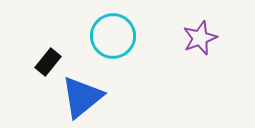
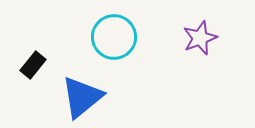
cyan circle: moved 1 px right, 1 px down
black rectangle: moved 15 px left, 3 px down
